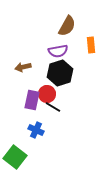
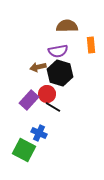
brown semicircle: rotated 120 degrees counterclockwise
brown arrow: moved 15 px right
black hexagon: rotated 25 degrees counterclockwise
purple rectangle: moved 3 px left; rotated 30 degrees clockwise
blue cross: moved 3 px right, 3 px down
green square: moved 9 px right, 7 px up; rotated 10 degrees counterclockwise
